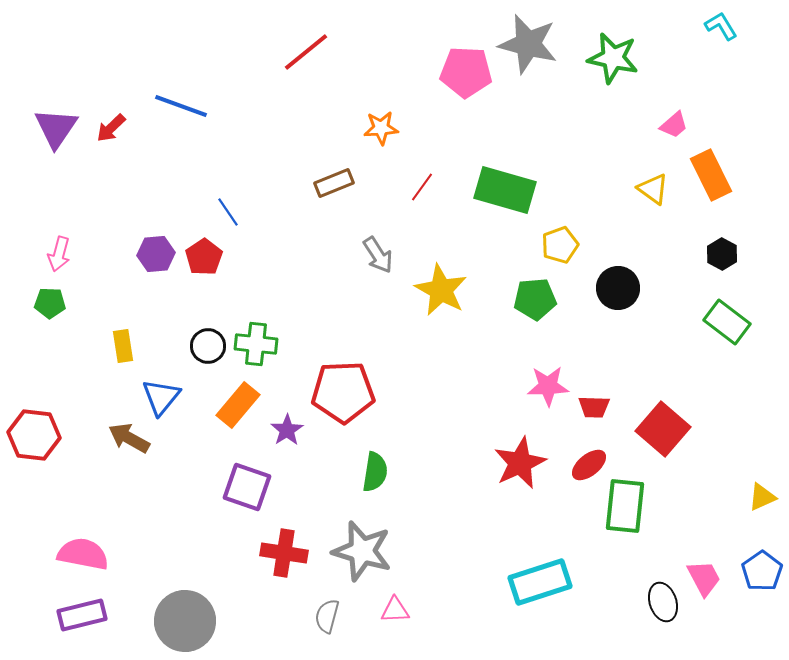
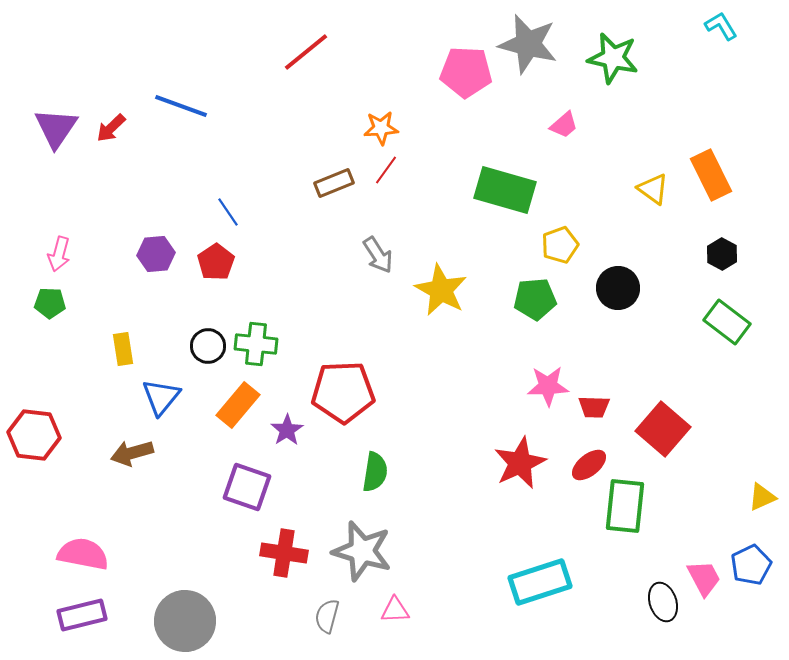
pink trapezoid at (674, 125): moved 110 px left
red line at (422, 187): moved 36 px left, 17 px up
red pentagon at (204, 257): moved 12 px right, 5 px down
yellow rectangle at (123, 346): moved 3 px down
brown arrow at (129, 438): moved 3 px right, 15 px down; rotated 45 degrees counterclockwise
blue pentagon at (762, 571): moved 11 px left, 6 px up; rotated 9 degrees clockwise
